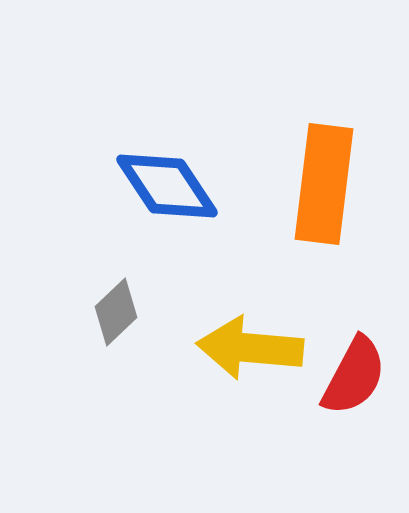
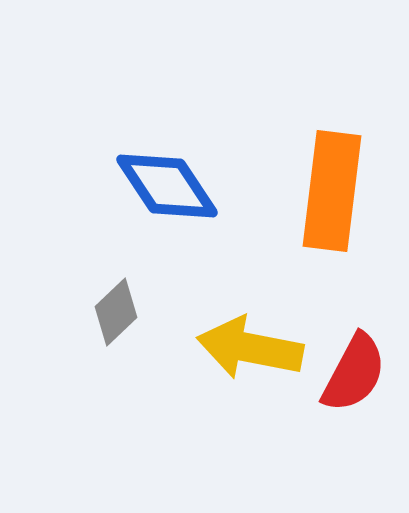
orange rectangle: moved 8 px right, 7 px down
yellow arrow: rotated 6 degrees clockwise
red semicircle: moved 3 px up
